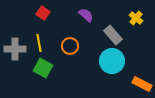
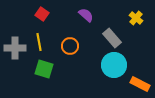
red square: moved 1 px left, 1 px down
gray rectangle: moved 1 px left, 3 px down
yellow line: moved 1 px up
gray cross: moved 1 px up
cyan circle: moved 2 px right, 4 px down
green square: moved 1 px right, 1 px down; rotated 12 degrees counterclockwise
orange rectangle: moved 2 px left
